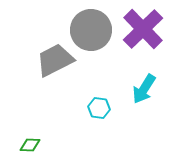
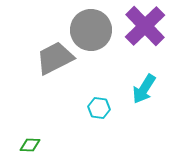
purple cross: moved 2 px right, 3 px up
gray trapezoid: moved 2 px up
